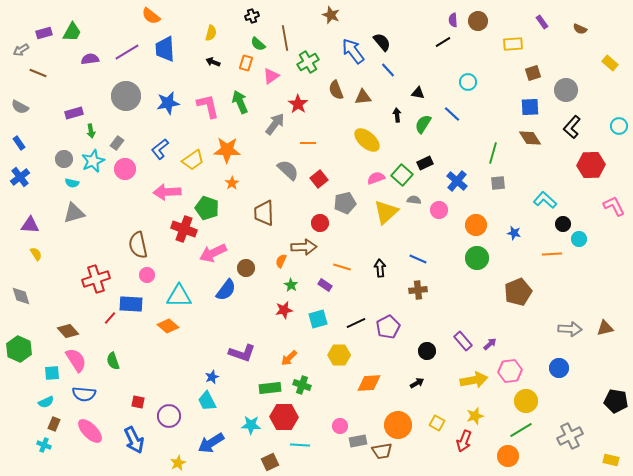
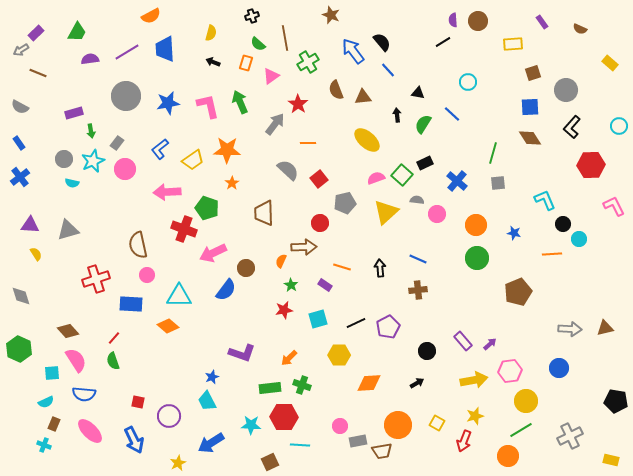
orange semicircle at (151, 16): rotated 66 degrees counterclockwise
green trapezoid at (72, 32): moved 5 px right
purple rectangle at (44, 33): moved 8 px left; rotated 28 degrees counterclockwise
gray semicircle at (414, 200): moved 3 px right
cyan L-shape at (545, 200): rotated 25 degrees clockwise
pink circle at (439, 210): moved 2 px left, 4 px down
gray triangle at (74, 213): moved 6 px left, 17 px down
red line at (110, 318): moved 4 px right, 20 px down
